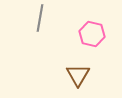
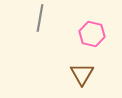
brown triangle: moved 4 px right, 1 px up
